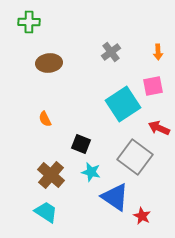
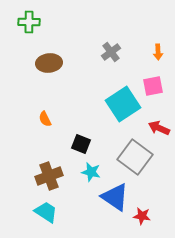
brown cross: moved 2 px left, 1 px down; rotated 28 degrees clockwise
red star: rotated 18 degrees counterclockwise
